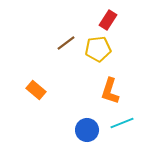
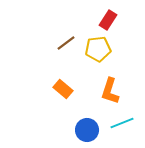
orange rectangle: moved 27 px right, 1 px up
